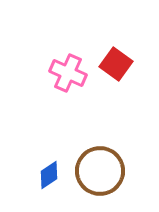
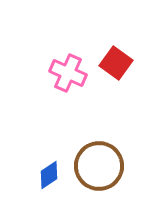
red square: moved 1 px up
brown circle: moved 1 px left, 5 px up
